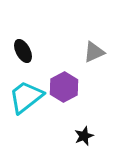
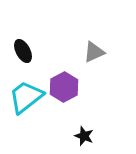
black star: rotated 30 degrees counterclockwise
